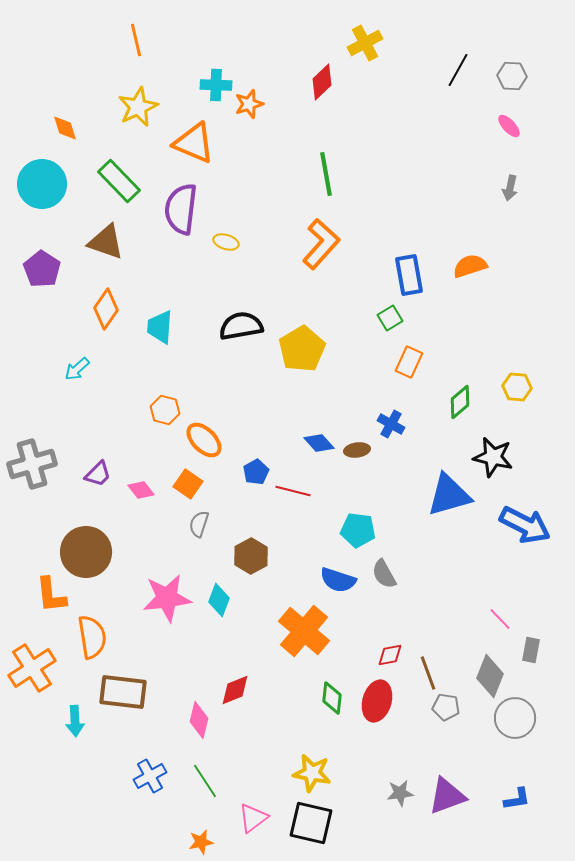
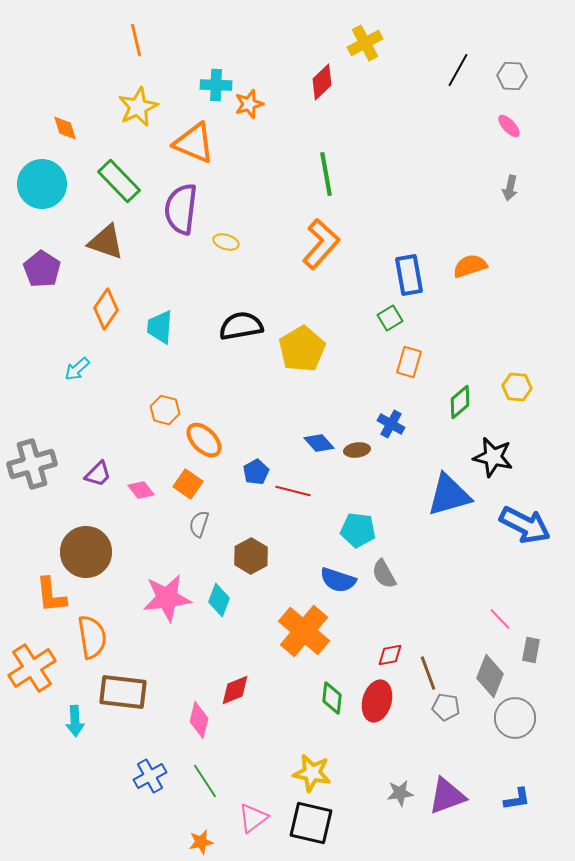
orange rectangle at (409, 362): rotated 8 degrees counterclockwise
